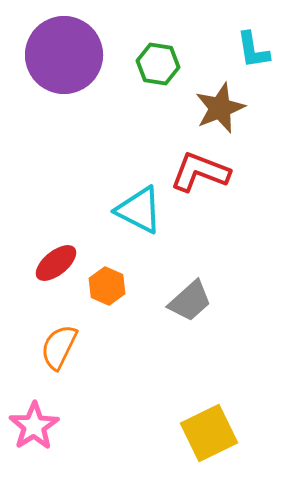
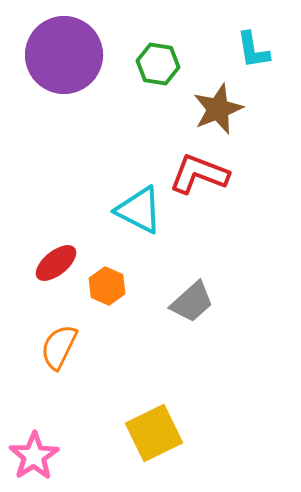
brown star: moved 2 px left, 1 px down
red L-shape: moved 1 px left, 2 px down
gray trapezoid: moved 2 px right, 1 px down
pink star: moved 30 px down
yellow square: moved 55 px left
